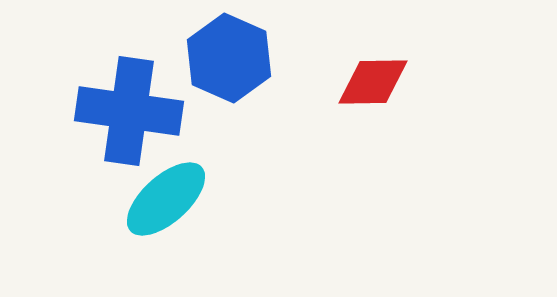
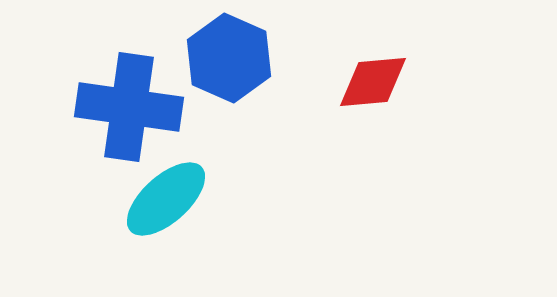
red diamond: rotated 4 degrees counterclockwise
blue cross: moved 4 px up
